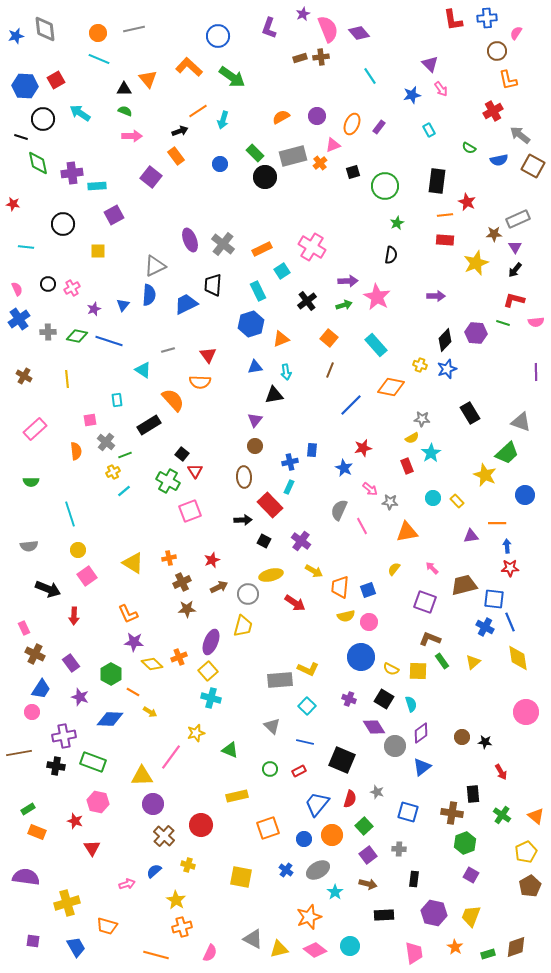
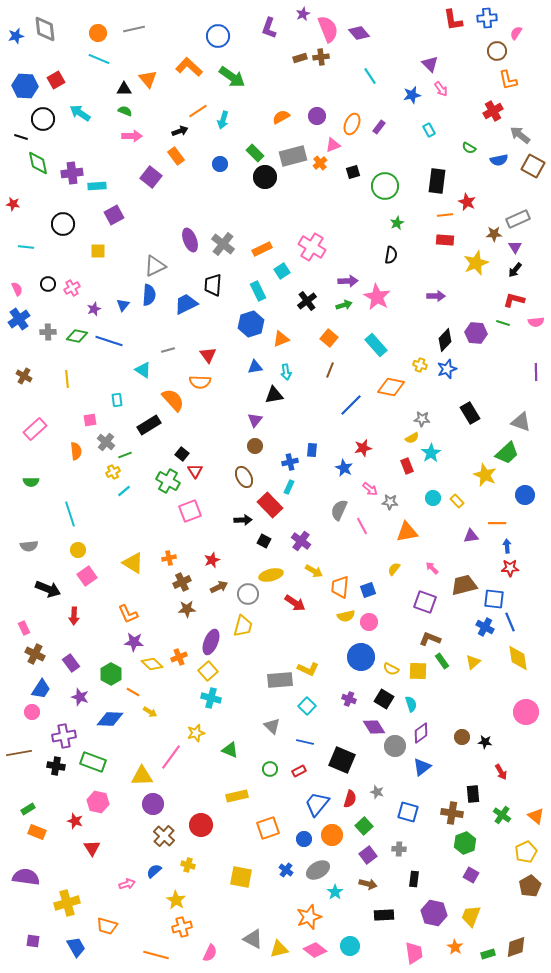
brown ellipse at (244, 477): rotated 25 degrees counterclockwise
